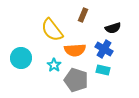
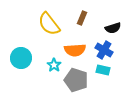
brown rectangle: moved 1 px left, 3 px down
yellow semicircle: moved 3 px left, 6 px up
blue cross: moved 1 px down
